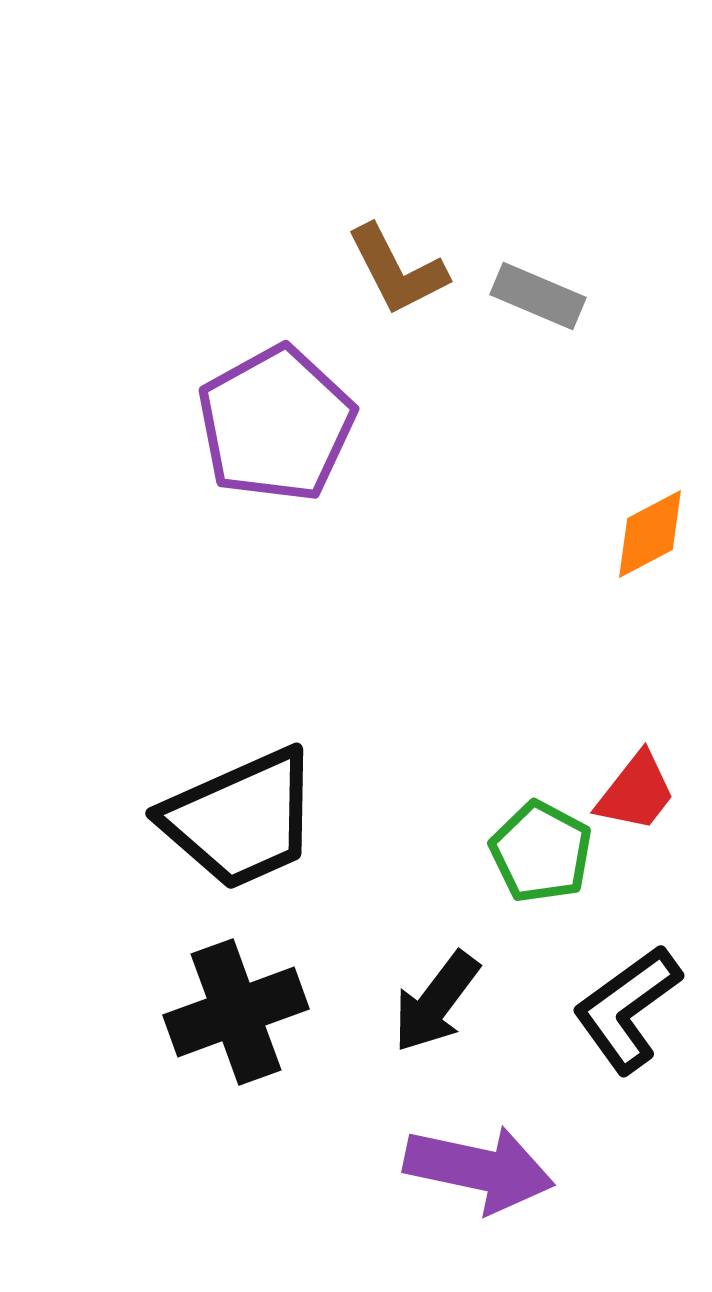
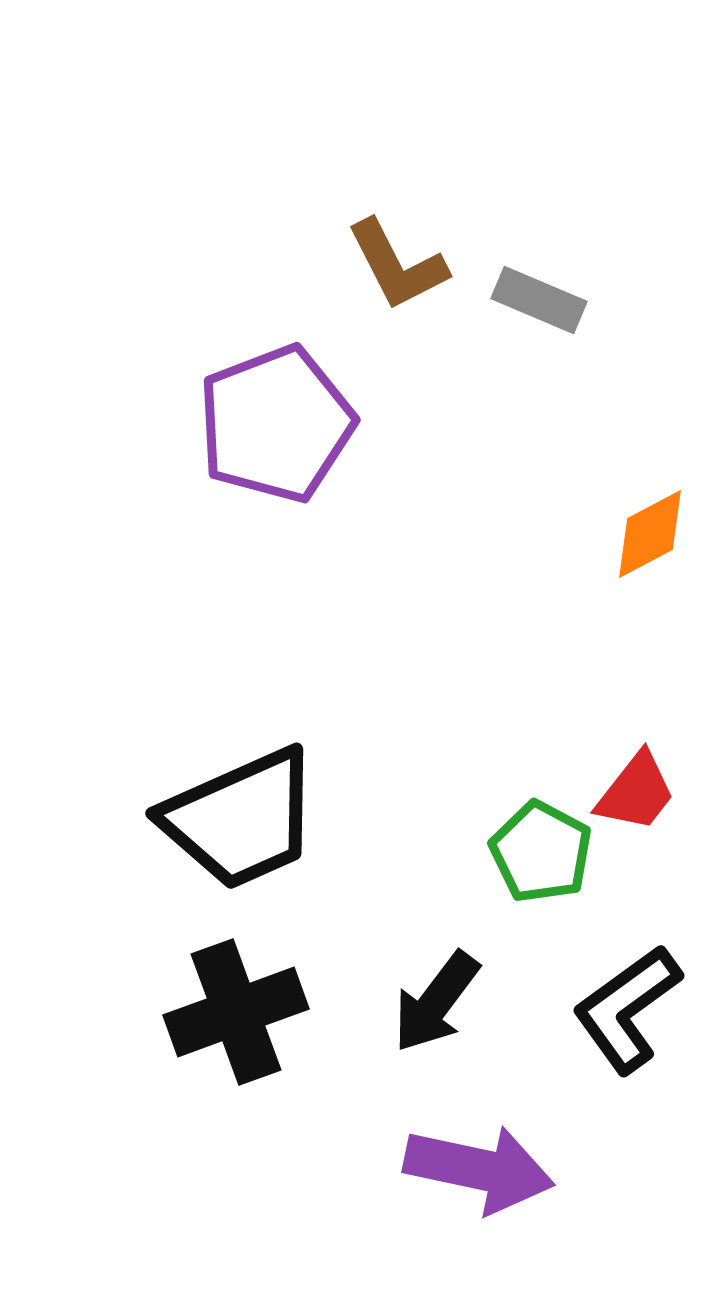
brown L-shape: moved 5 px up
gray rectangle: moved 1 px right, 4 px down
purple pentagon: rotated 8 degrees clockwise
